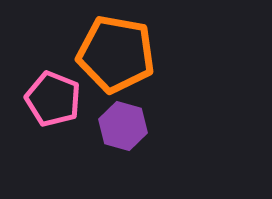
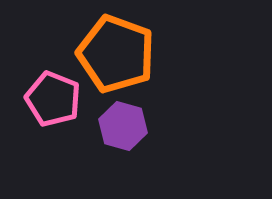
orange pentagon: rotated 10 degrees clockwise
